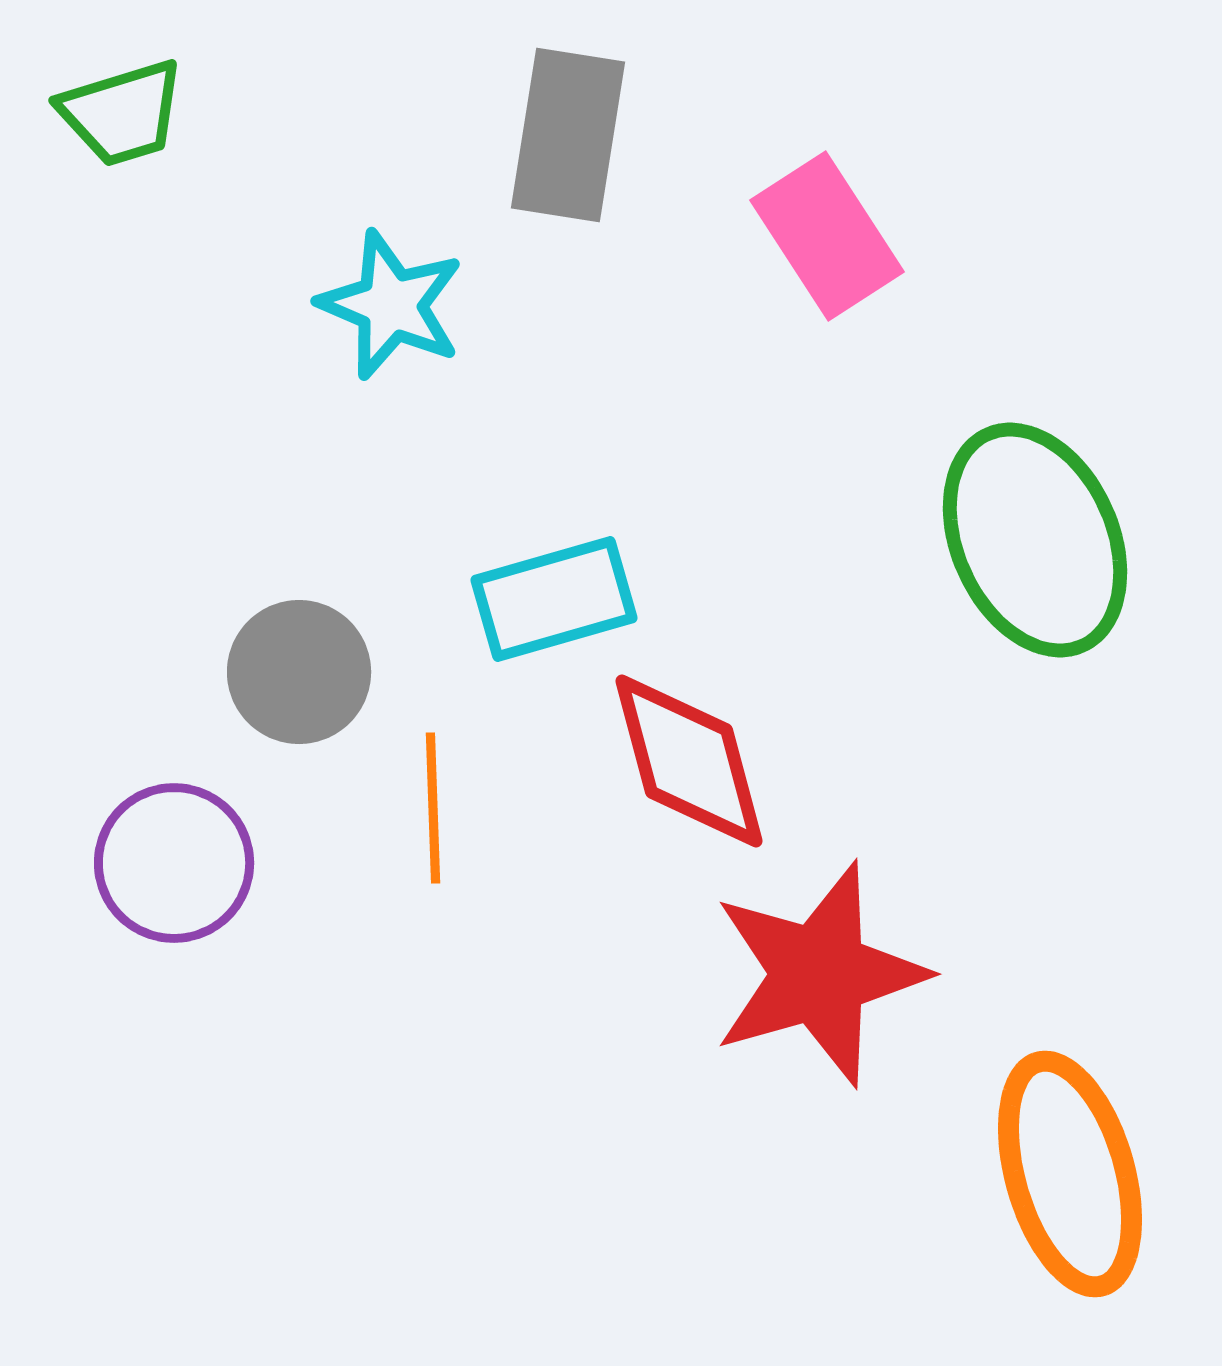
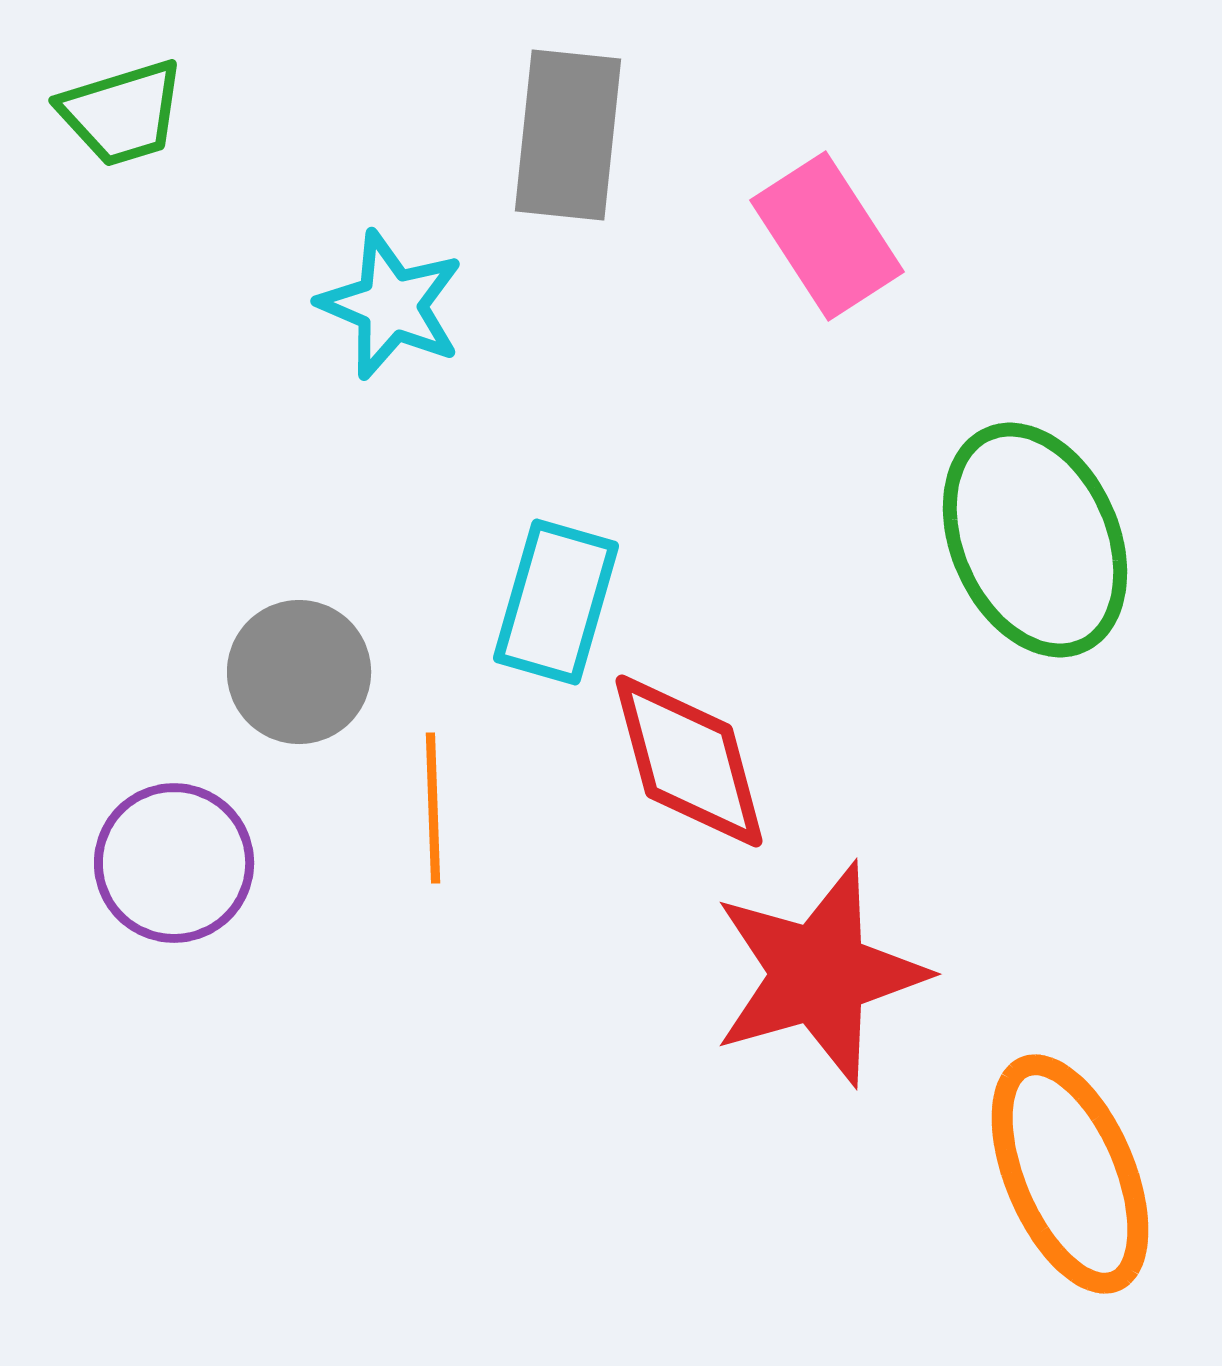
gray rectangle: rotated 3 degrees counterclockwise
cyan rectangle: moved 2 px right, 3 px down; rotated 58 degrees counterclockwise
orange ellipse: rotated 7 degrees counterclockwise
